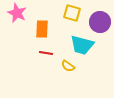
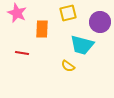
yellow square: moved 4 px left; rotated 30 degrees counterclockwise
red line: moved 24 px left
